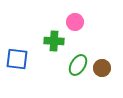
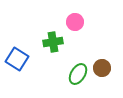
green cross: moved 1 px left, 1 px down; rotated 12 degrees counterclockwise
blue square: rotated 25 degrees clockwise
green ellipse: moved 9 px down
